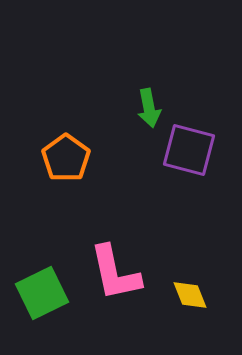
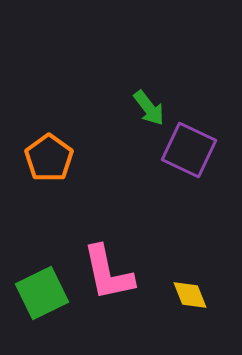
green arrow: rotated 27 degrees counterclockwise
purple square: rotated 10 degrees clockwise
orange pentagon: moved 17 px left
pink L-shape: moved 7 px left
